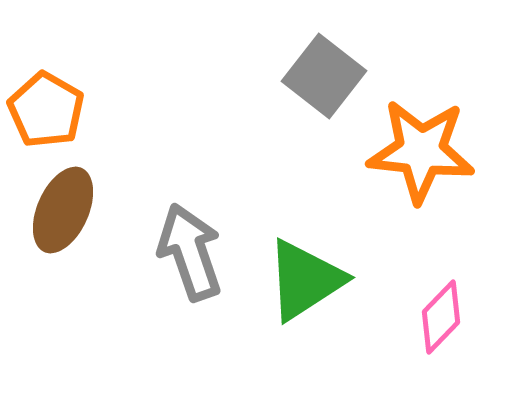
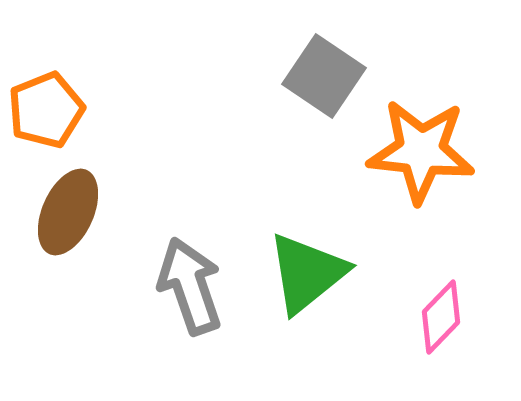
gray square: rotated 4 degrees counterclockwise
orange pentagon: rotated 20 degrees clockwise
brown ellipse: moved 5 px right, 2 px down
gray arrow: moved 34 px down
green triangle: moved 2 px right, 7 px up; rotated 6 degrees counterclockwise
